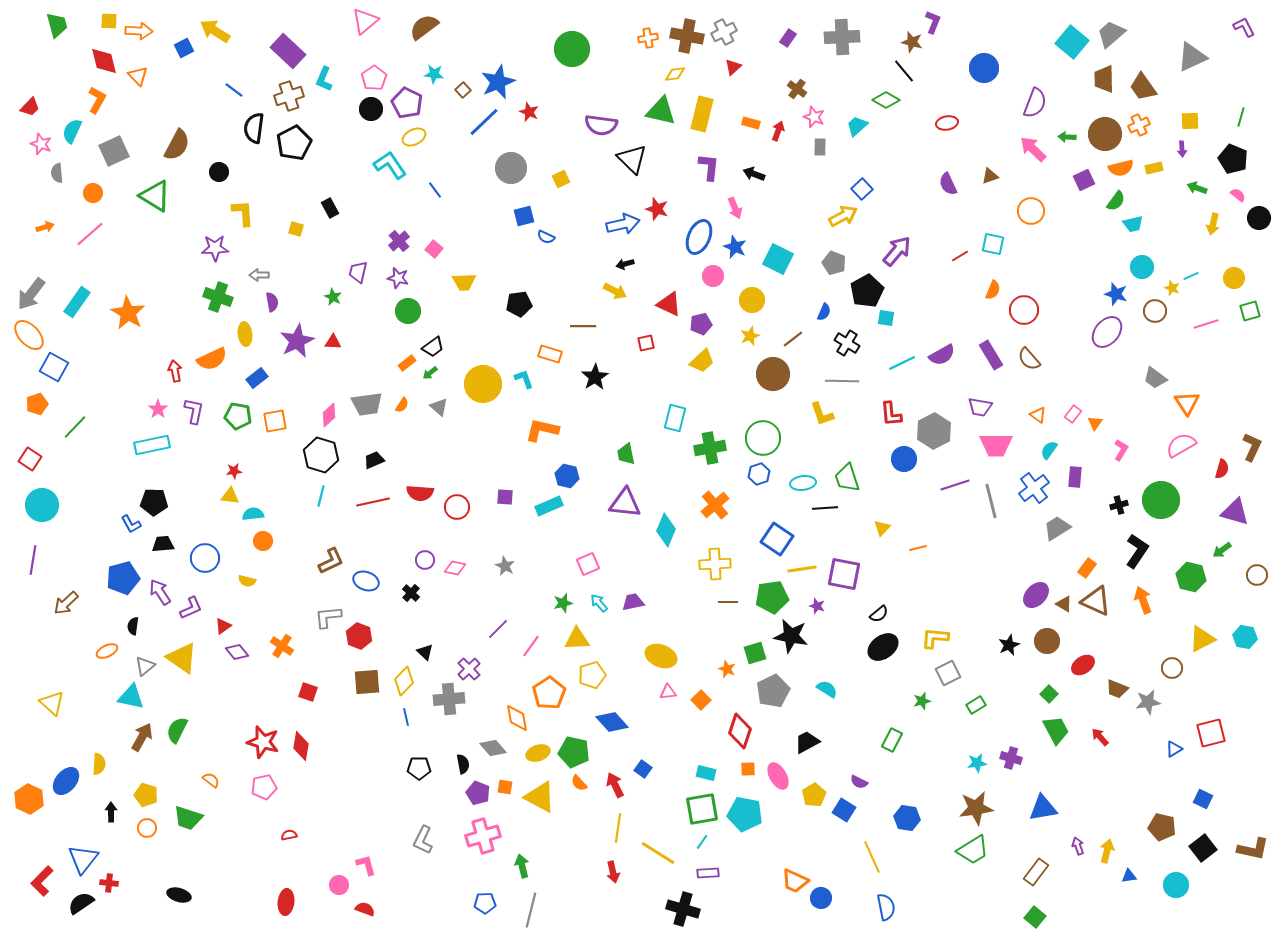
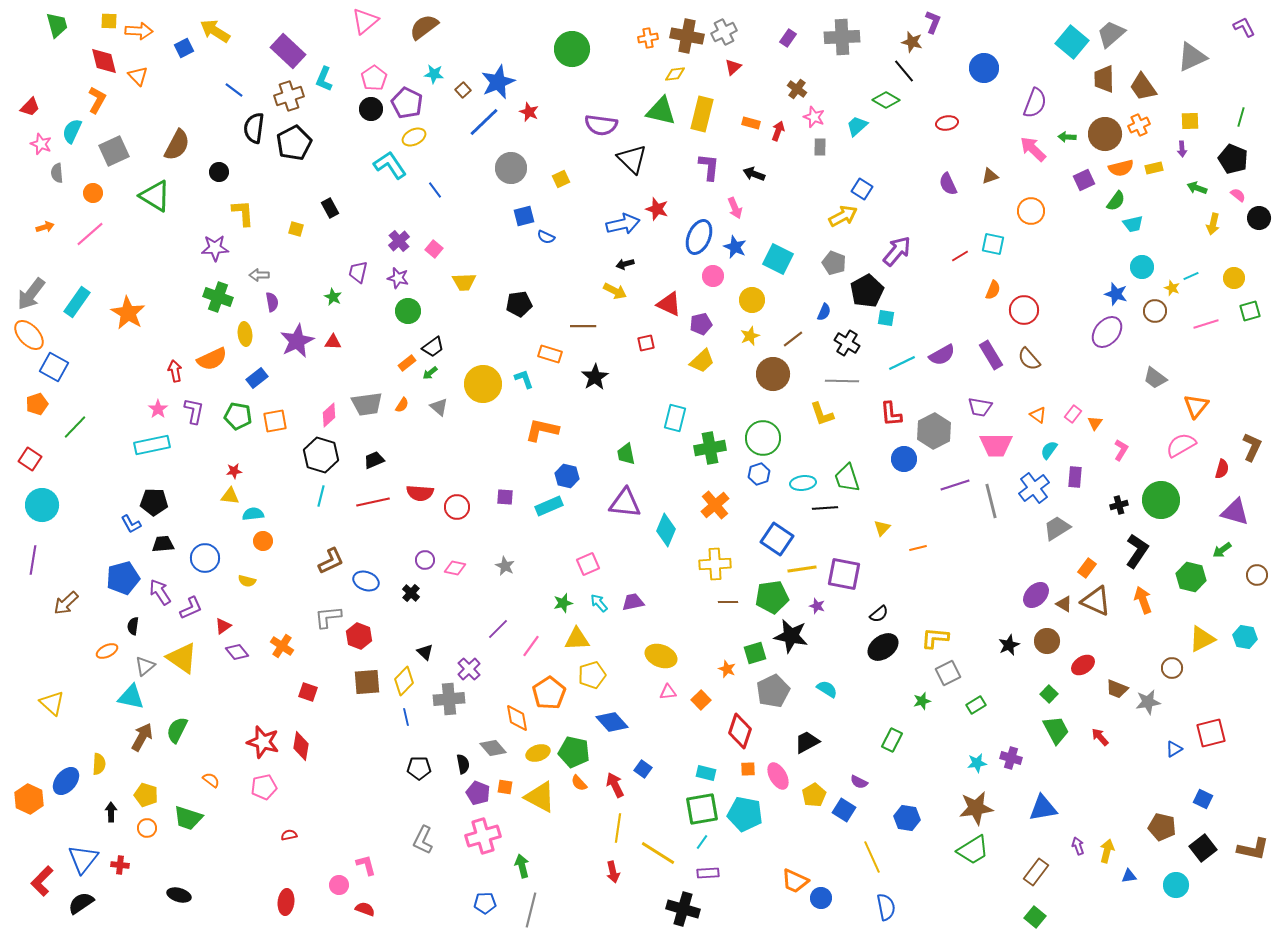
blue square at (862, 189): rotated 15 degrees counterclockwise
orange triangle at (1187, 403): moved 9 px right, 3 px down; rotated 12 degrees clockwise
red cross at (109, 883): moved 11 px right, 18 px up
